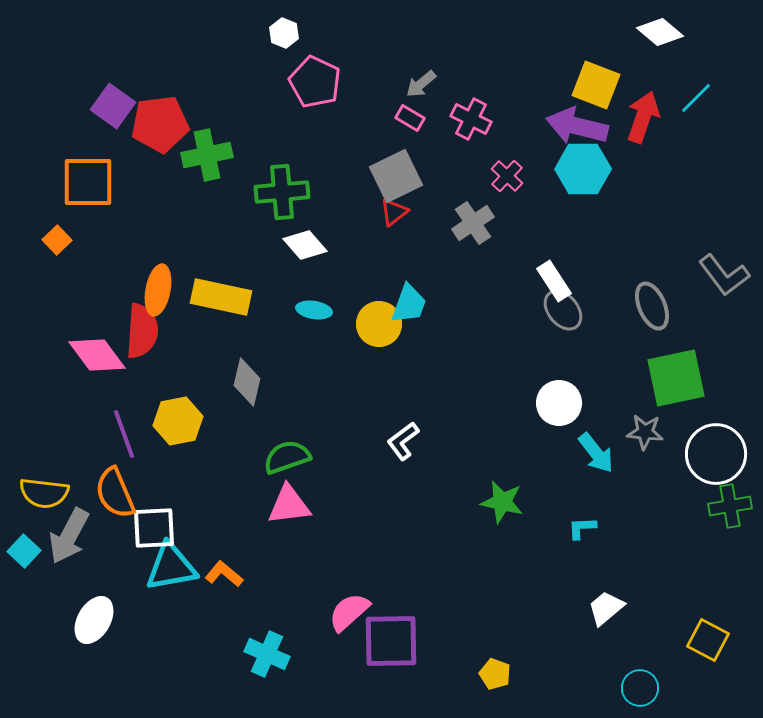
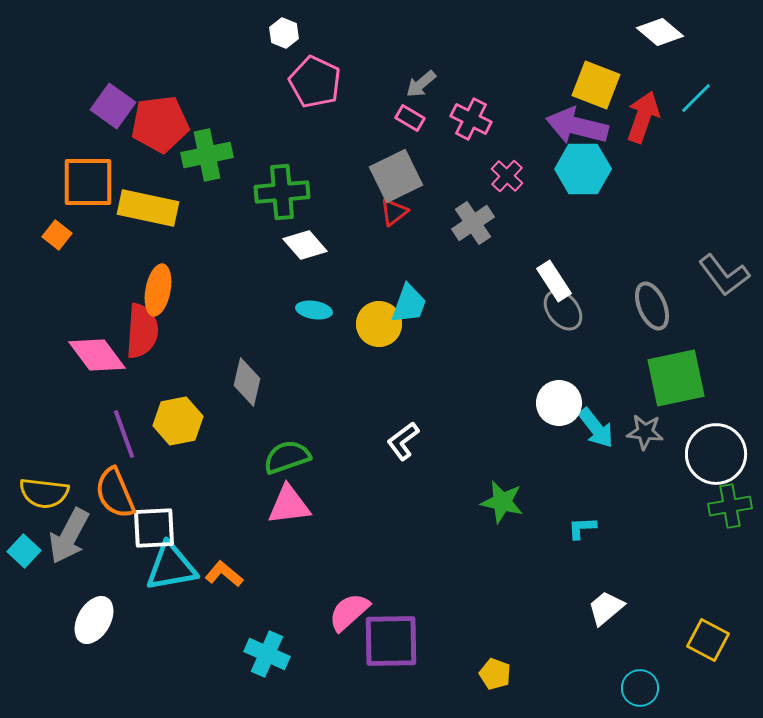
orange square at (57, 240): moved 5 px up; rotated 8 degrees counterclockwise
yellow rectangle at (221, 297): moved 73 px left, 89 px up
cyan arrow at (596, 453): moved 25 px up
